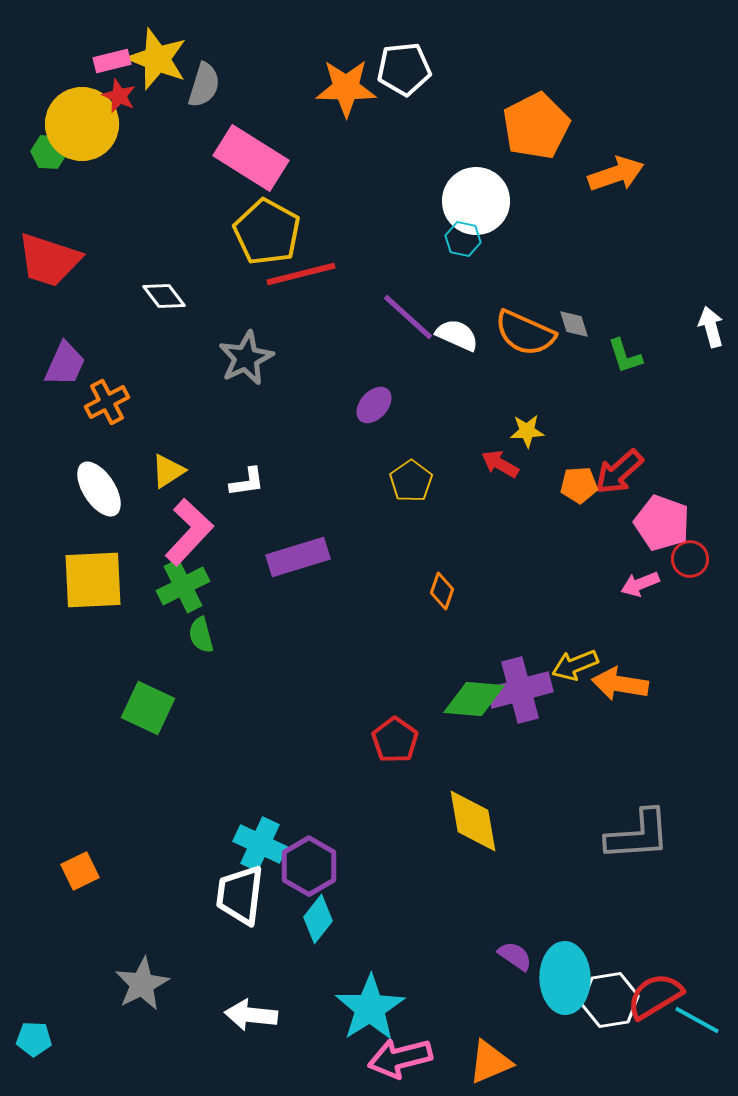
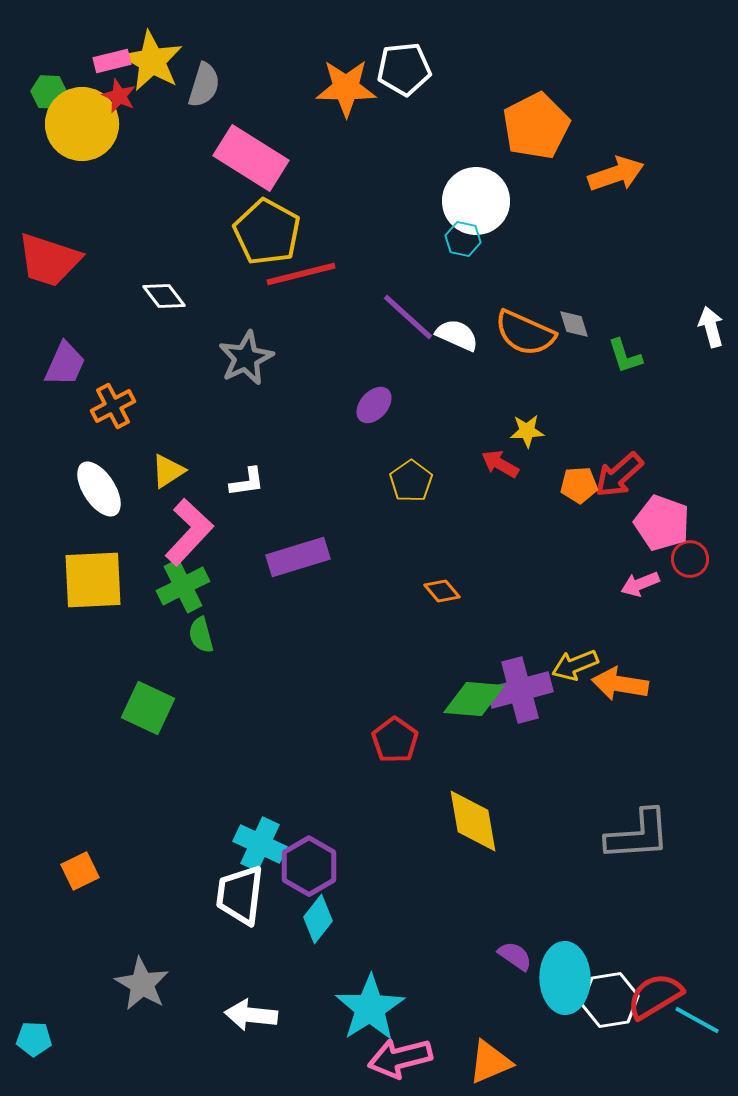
yellow star at (157, 59): moved 5 px left, 2 px down; rotated 8 degrees clockwise
green hexagon at (49, 152): moved 60 px up
orange cross at (107, 402): moved 6 px right, 4 px down
red arrow at (619, 472): moved 3 px down
orange diamond at (442, 591): rotated 60 degrees counterclockwise
gray star at (142, 984): rotated 14 degrees counterclockwise
